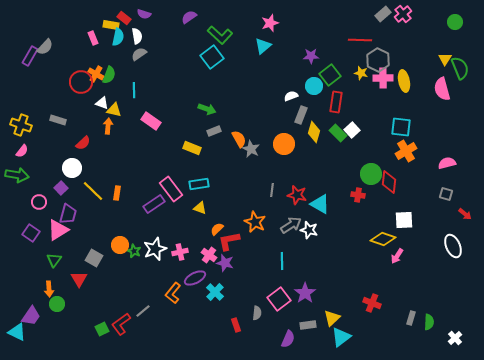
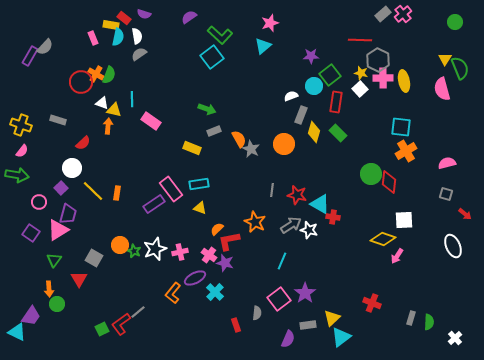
cyan line at (134, 90): moved 2 px left, 9 px down
white square at (352, 130): moved 8 px right, 41 px up
red cross at (358, 195): moved 25 px left, 22 px down
cyan line at (282, 261): rotated 24 degrees clockwise
gray line at (143, 311): moved 5 px left, 1 px down
